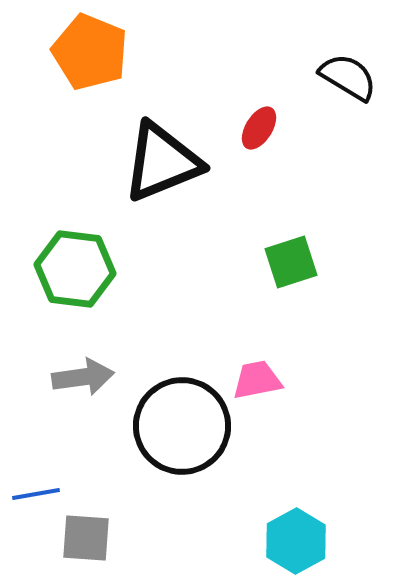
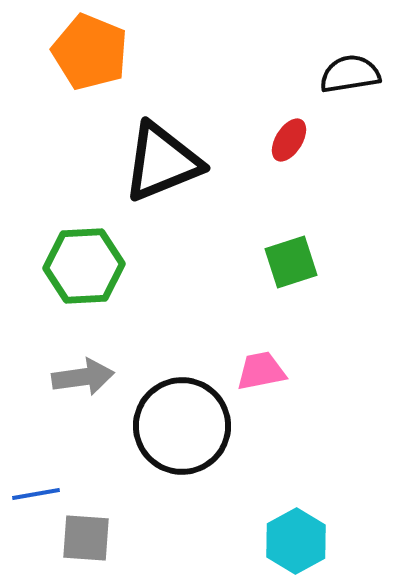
black semicircle: moved 2 px right, 3 px up; rotated 40 degrees counterclockwise
red ellipse: moved 30 px right, 12 px down
green hexagon: moved 9 px right, 3 px up; rotated 10 degrees counterclockwise
pink trapezoid: moved 4 px right, 9 px up
